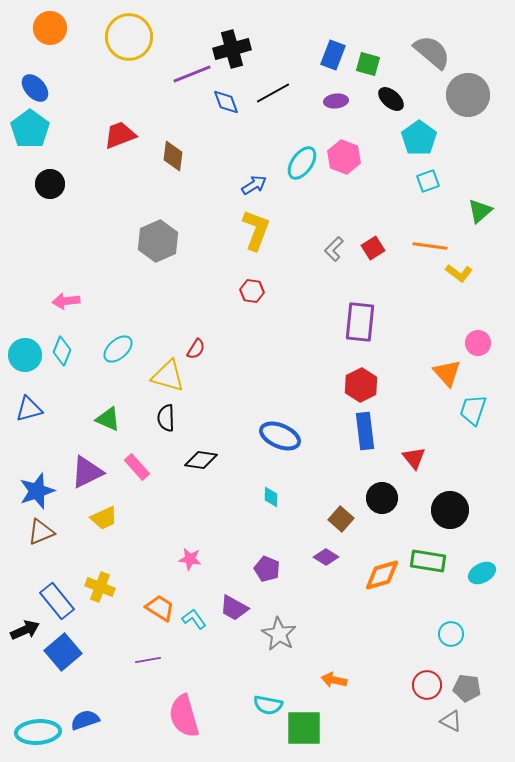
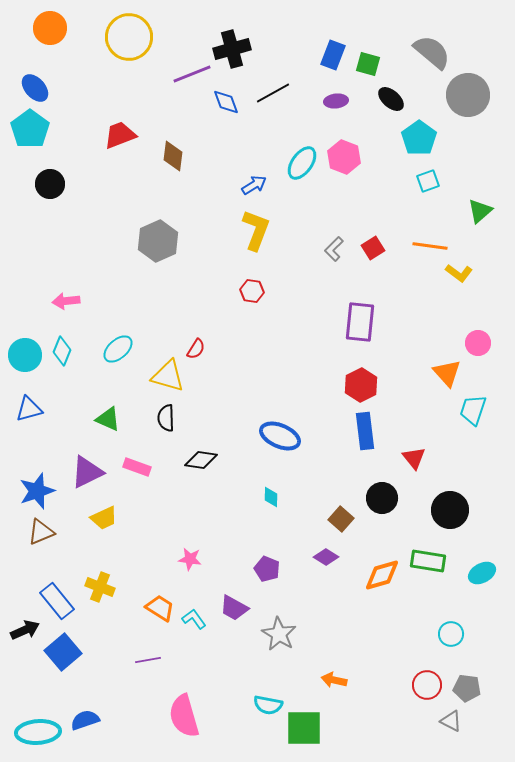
pink rectangle at (137, 467): rotated 28 degrees counterclockwise
